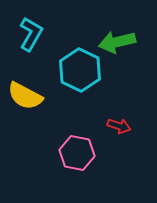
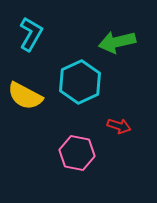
cyan hexagon: moved 12 px down; rotated 9 degrees clockwise
